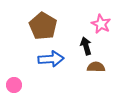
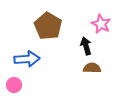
brown pentagon: moved 5 px right
blue arrow: moved 24 px left
brown semicircle: moved 4 px left, 1 px down
